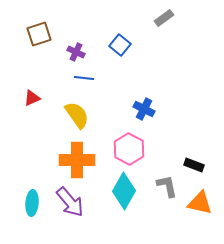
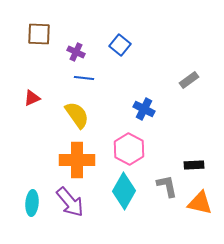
gray rectangle: moved 25 px right, 62 px down
brown square: rotated 20 degrees clockwise
black rectangle: rotated 24 degrees counterclockwise
